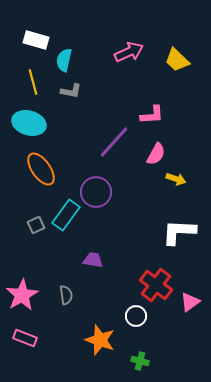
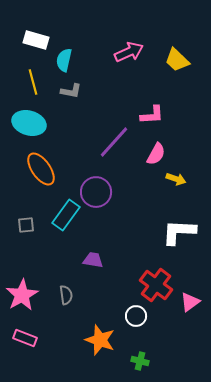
gray square: moved 10 px left; rotated 18 degrees clockwise
